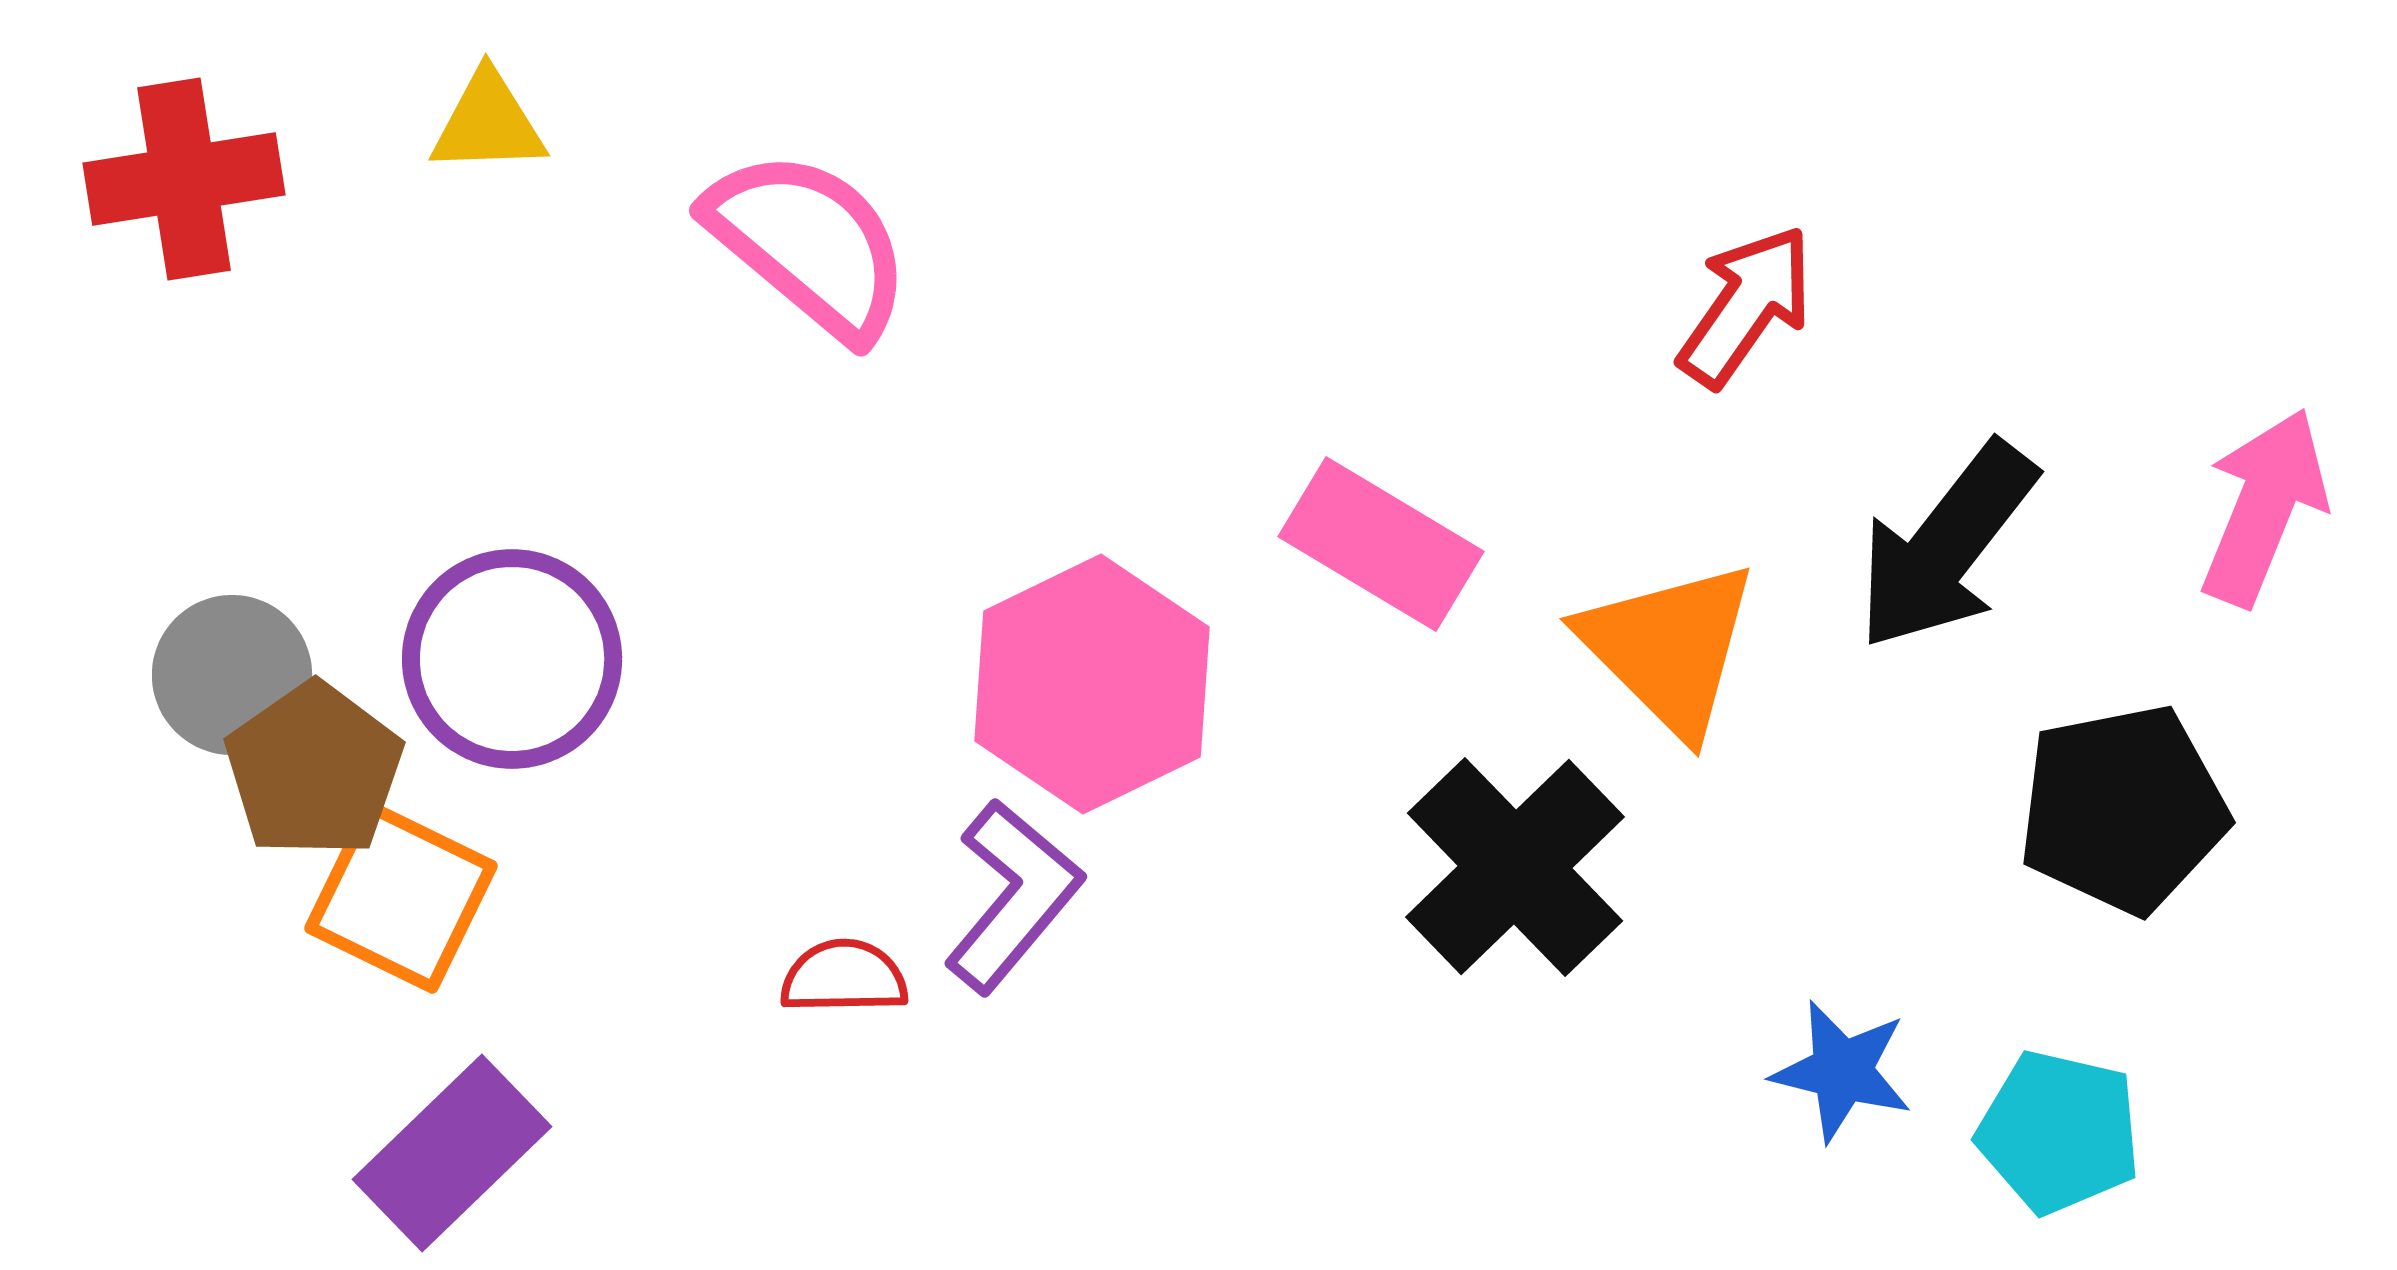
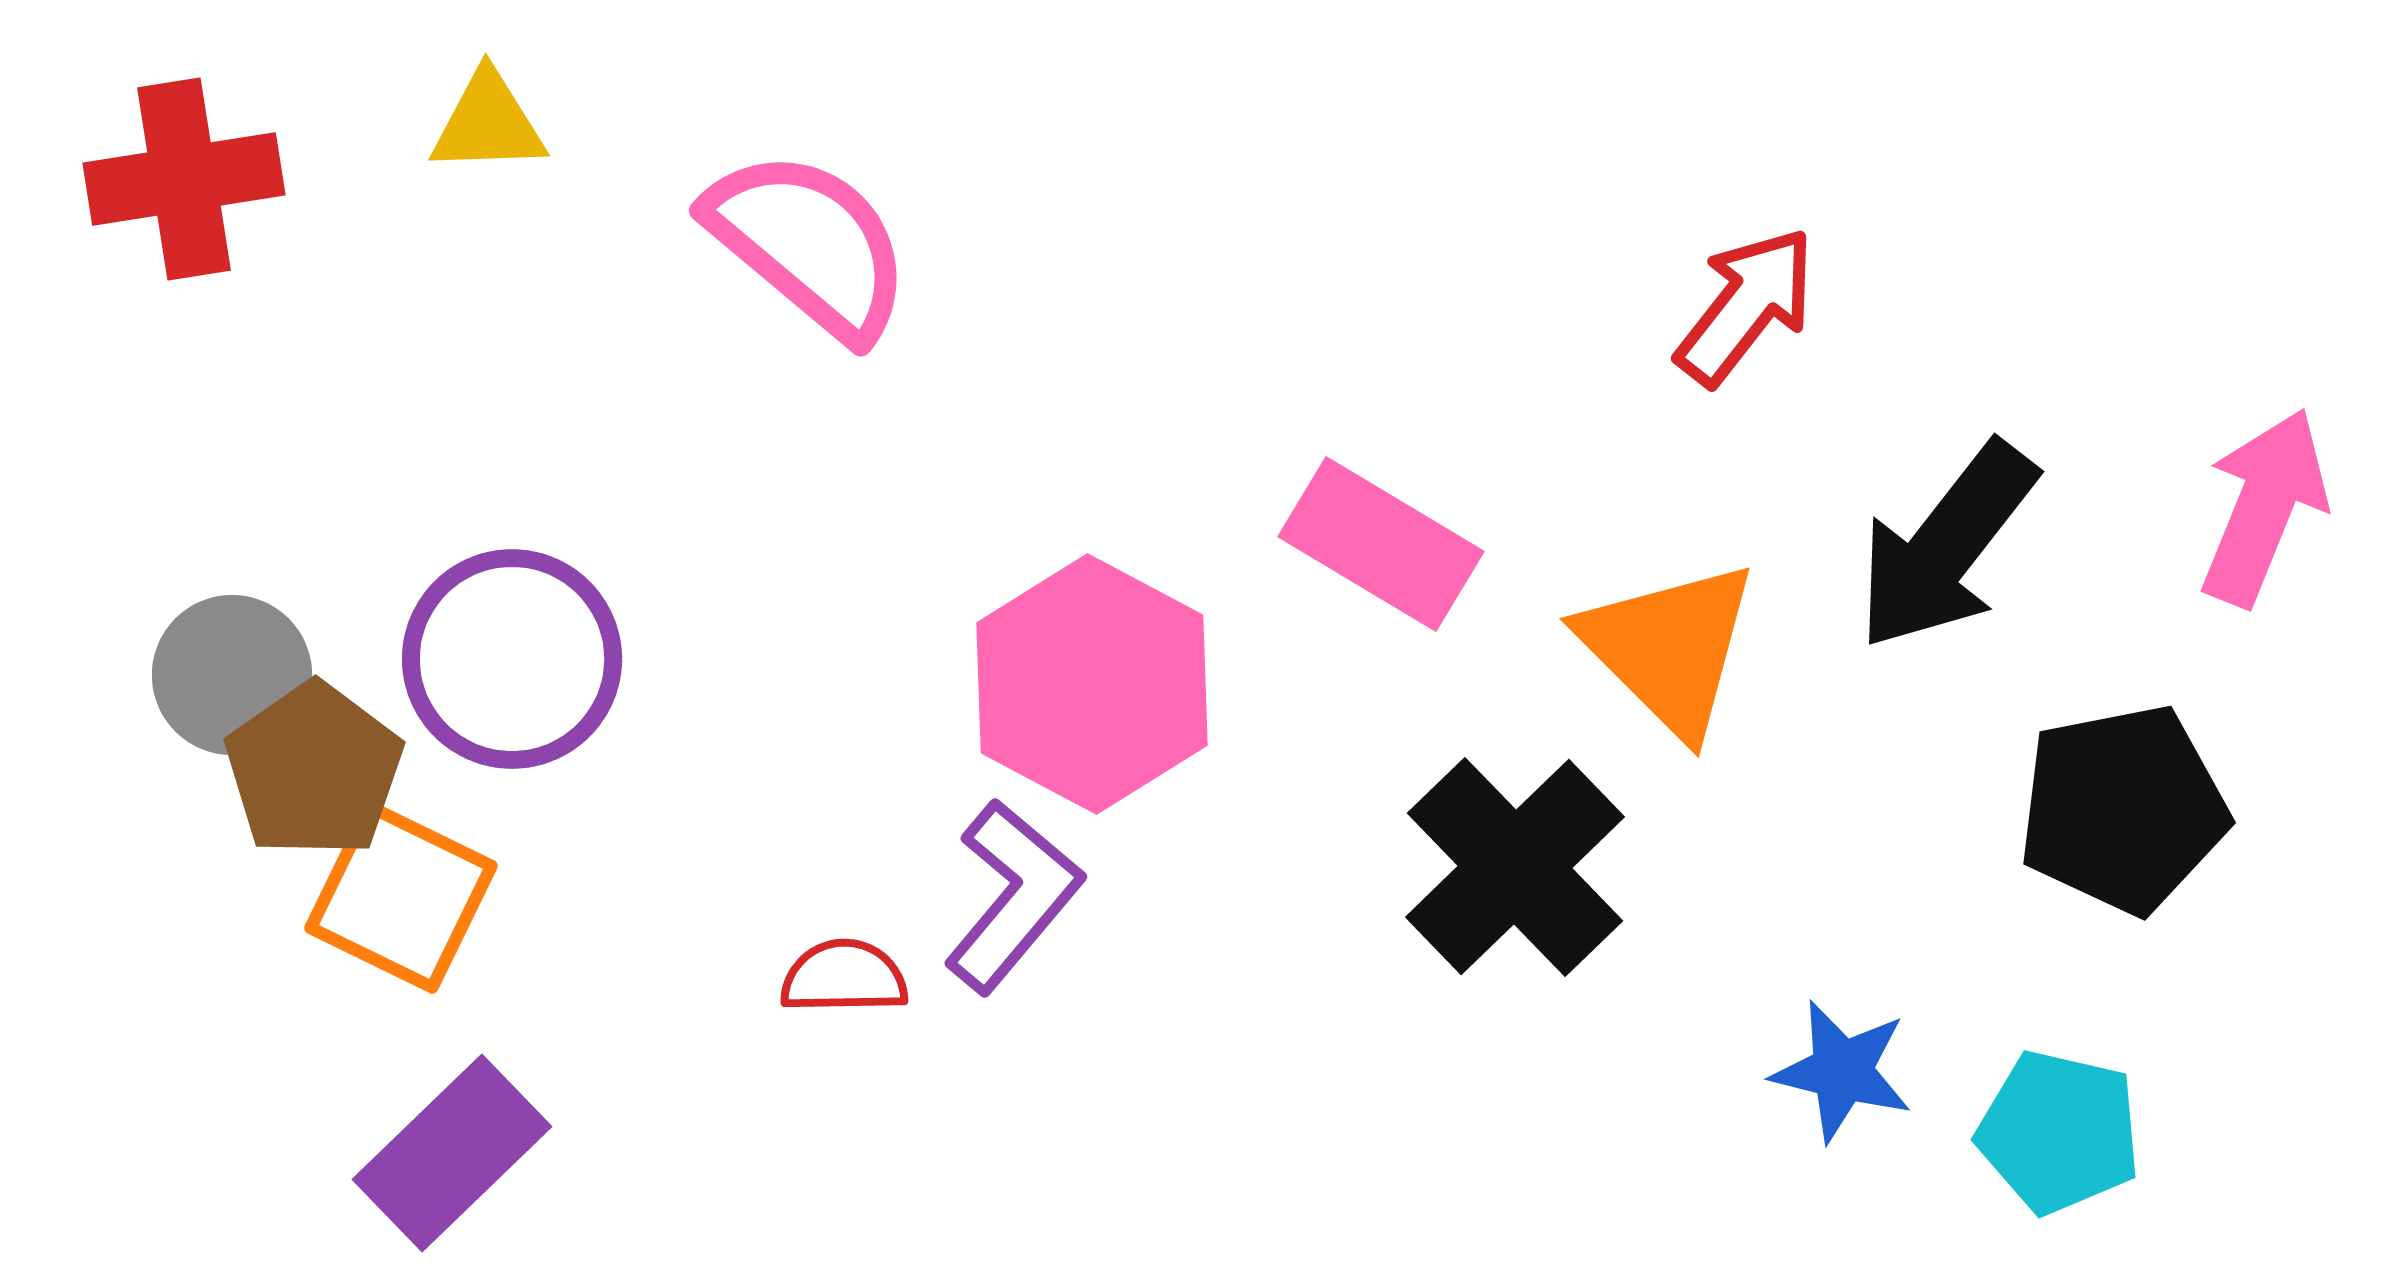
red arrow: rotated 3 degrees clockwise
pink hexagon: rotated 6 degrees counterclockwise
